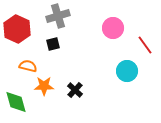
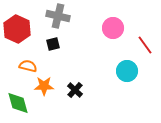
gray cross: rotated 30 degrees clockwise
green diamond: moved 2 px right, 1 px down
